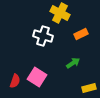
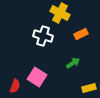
red semicircle: moved 5 px down
